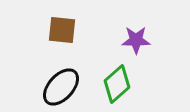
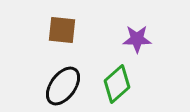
purple star: moved 1 px right, 1 px up
black ellipse: moved 2 px right, 1 px up; rotated 6 degrees counterclockwise
